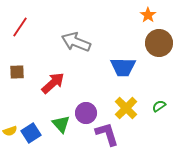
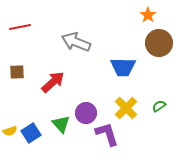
red line: rotated 45 degrees clockwise
red arrow: moved 1 px up
